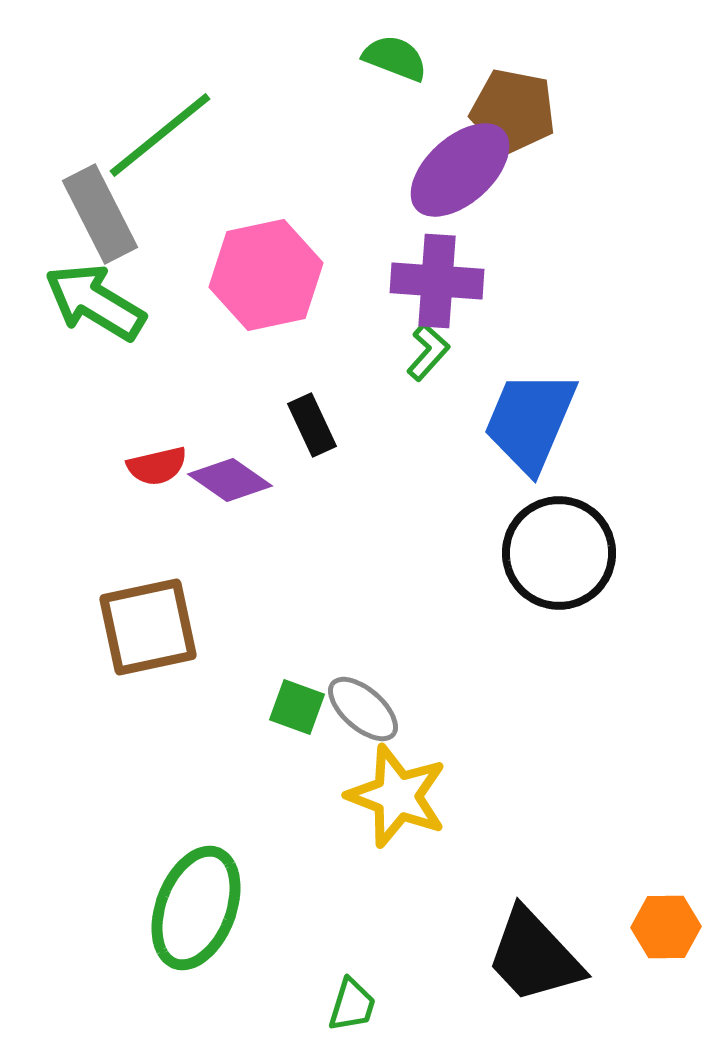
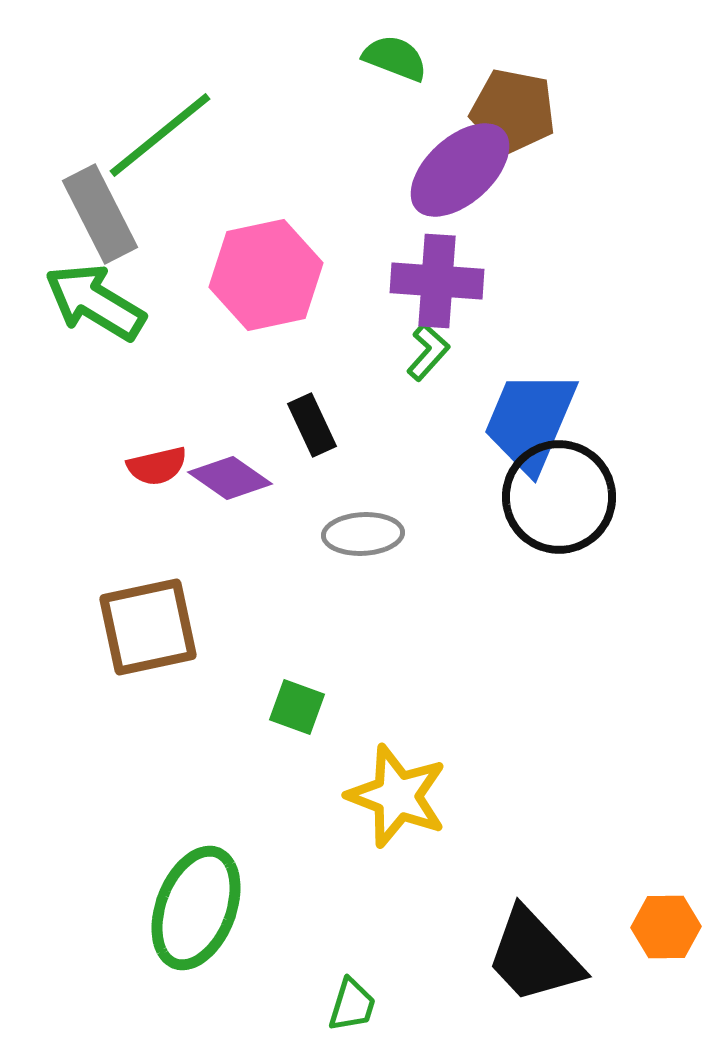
purple diamond: moved 2 px up
black circle: moved 56 px up
gray ellipse: moved 175 px up; rotated 44 degrees counterclockwise
